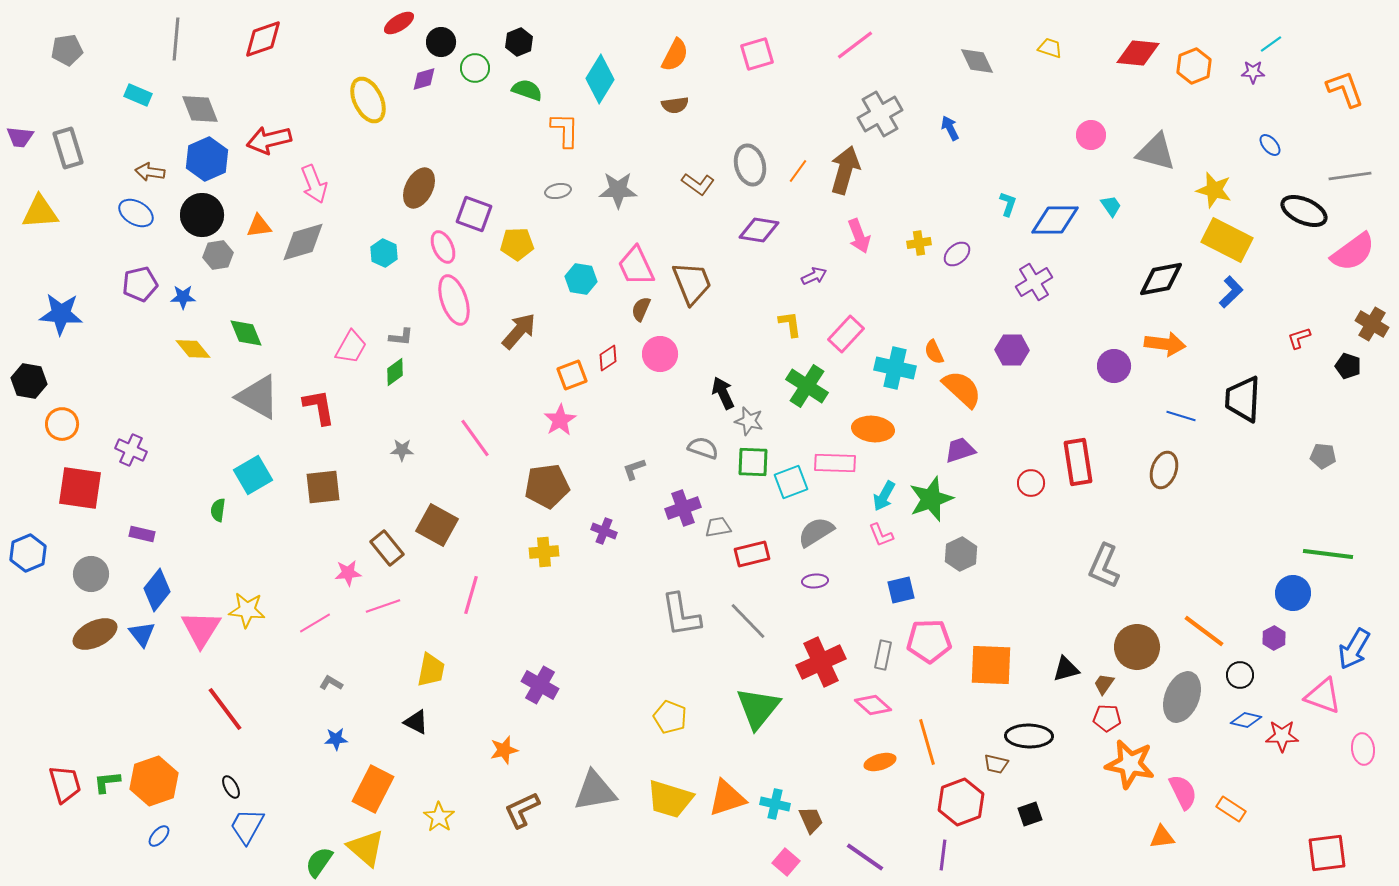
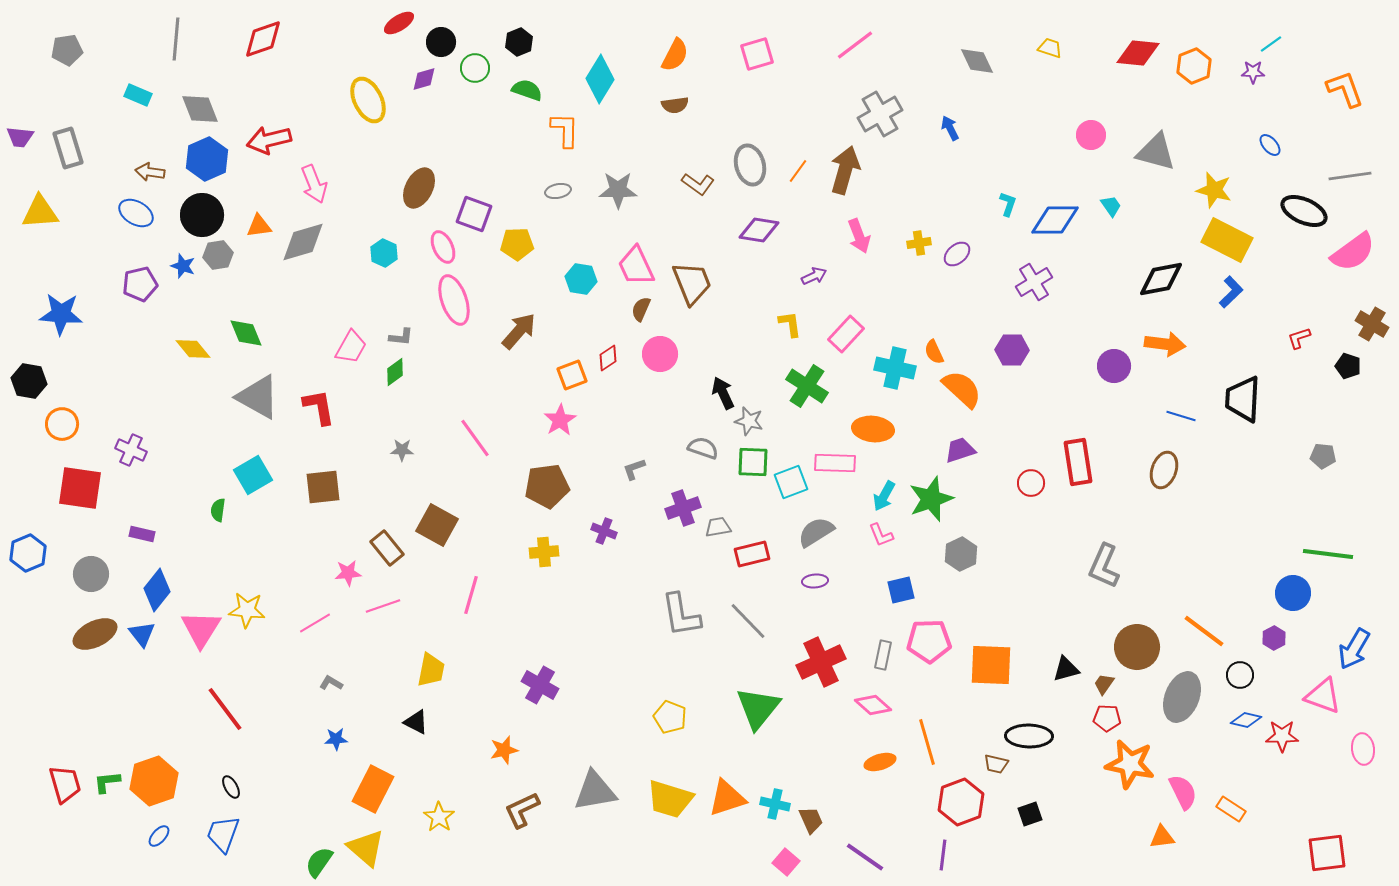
blue star at (183, 297): moved 31 px up; rotated 20 degrees clockwise
blue trapezoid at (247, 826): moved 24 px left, 8 px down; rotated 9 degrees counterclockwise
